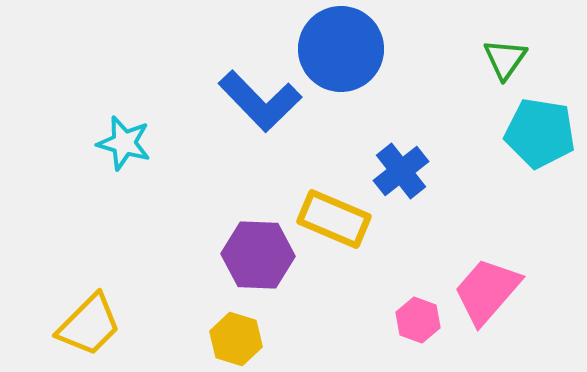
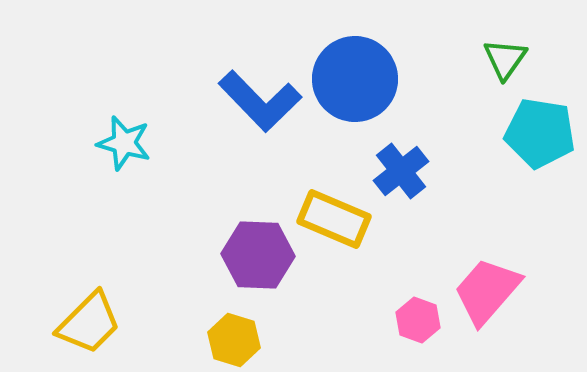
blue circle: moved 14 px right, 30 px down
yellow trapezoid: moved 2 px up
yellow hexagon: moved 2 px left, 1 px down
